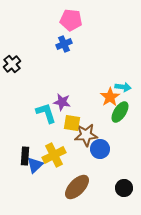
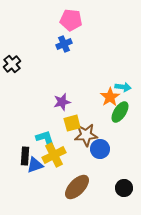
purple star: rotated 24 degrees counterclockwise
cyan L-shape: moved 27 px down
yellow square: rotated 24 degrees counterclockwise
blue triangle: rotated 24 degrees clockwise
